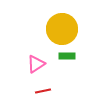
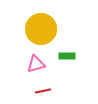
yellow circle: moved 21 px left
pink triangle: rotated 18 degrees clockwise
